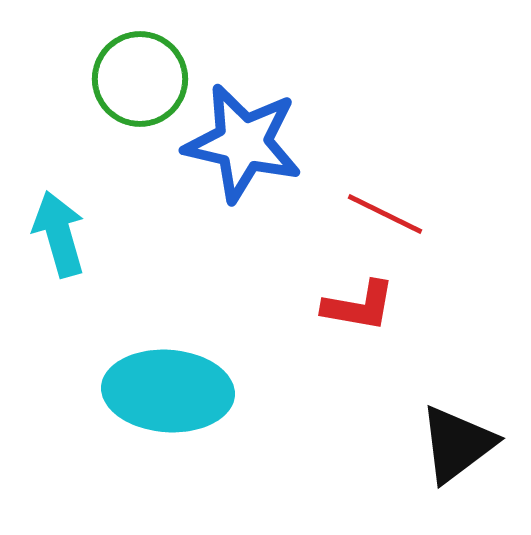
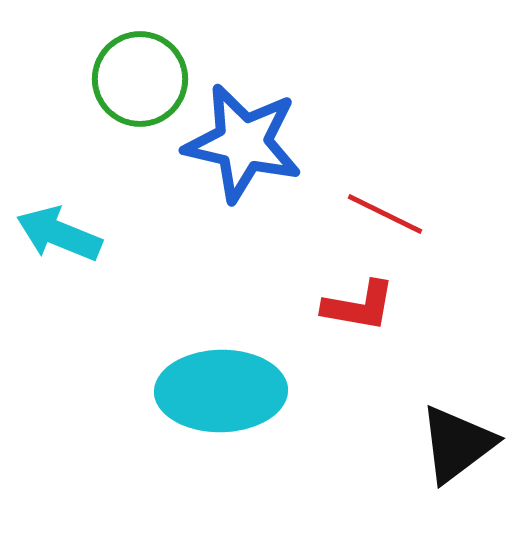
cyan arrow: rotated 52 degrees counterclockwise
cyan ellipse: moved 53 px right; rotated 5 degrees counterclockwise
